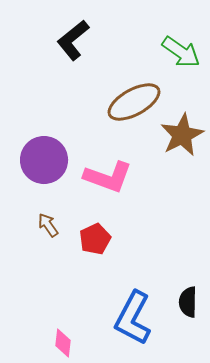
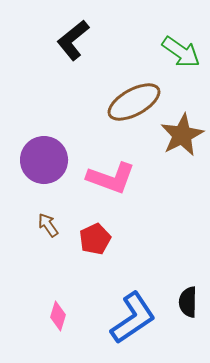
pink L-shape: moved 3 px right, 1 px down
blue L-shape: rotated 152 degrees counterclockwise
pink diamond: moved 5 px left, 27 px up; rotated 12 degrees clockwise
